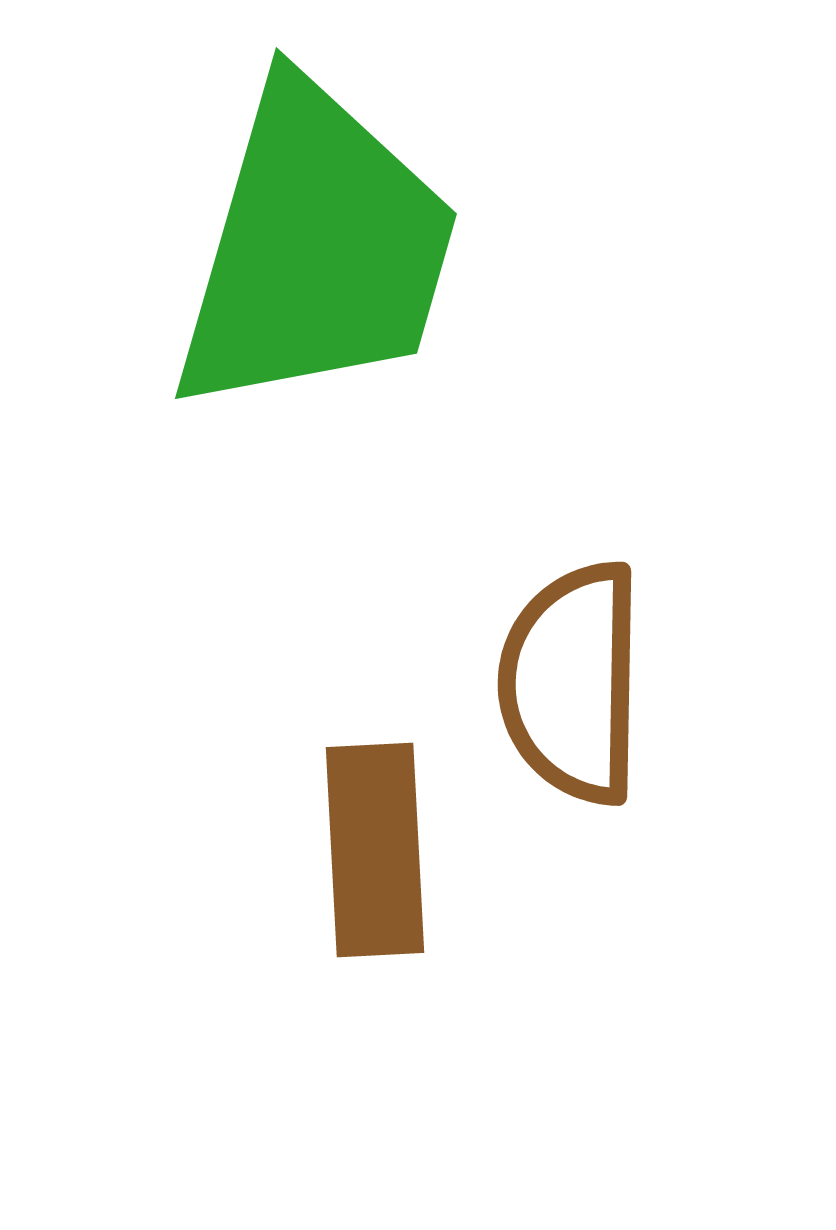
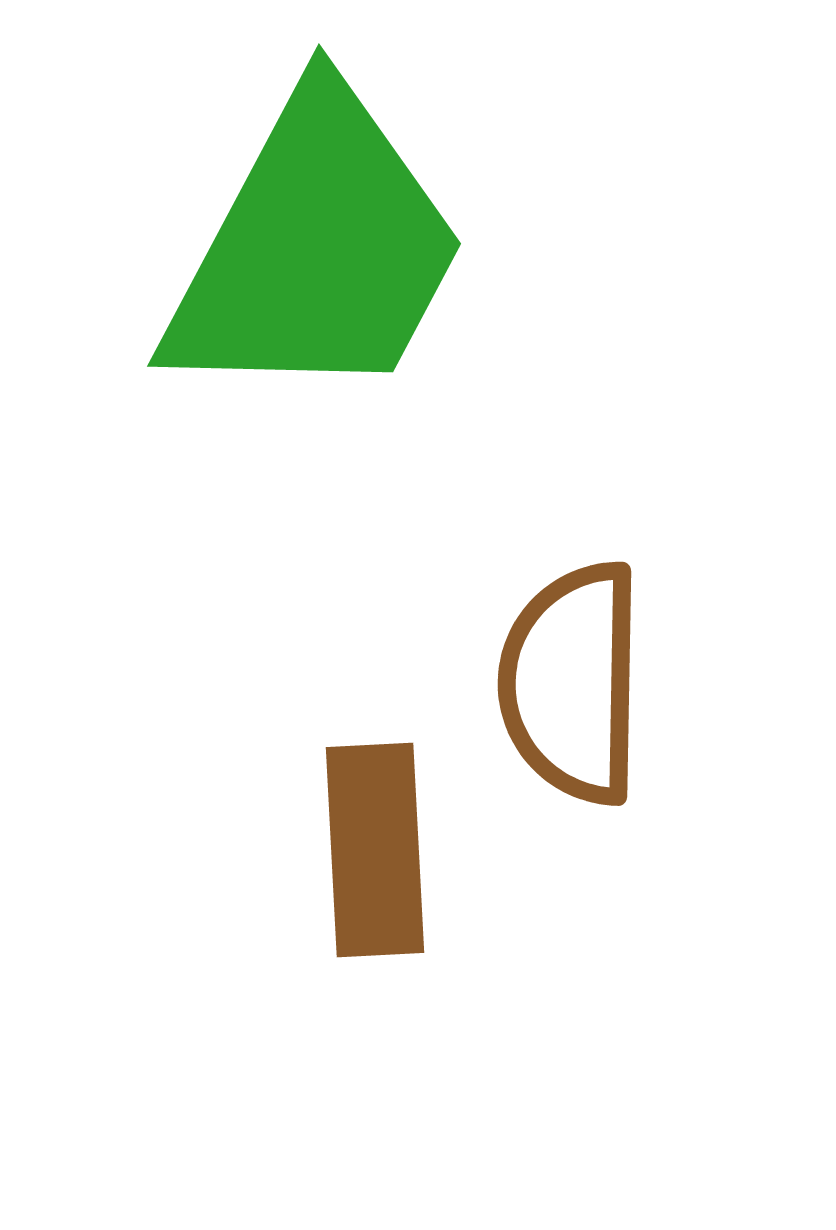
green trapezoid: rotated 12 degrees clockwise
